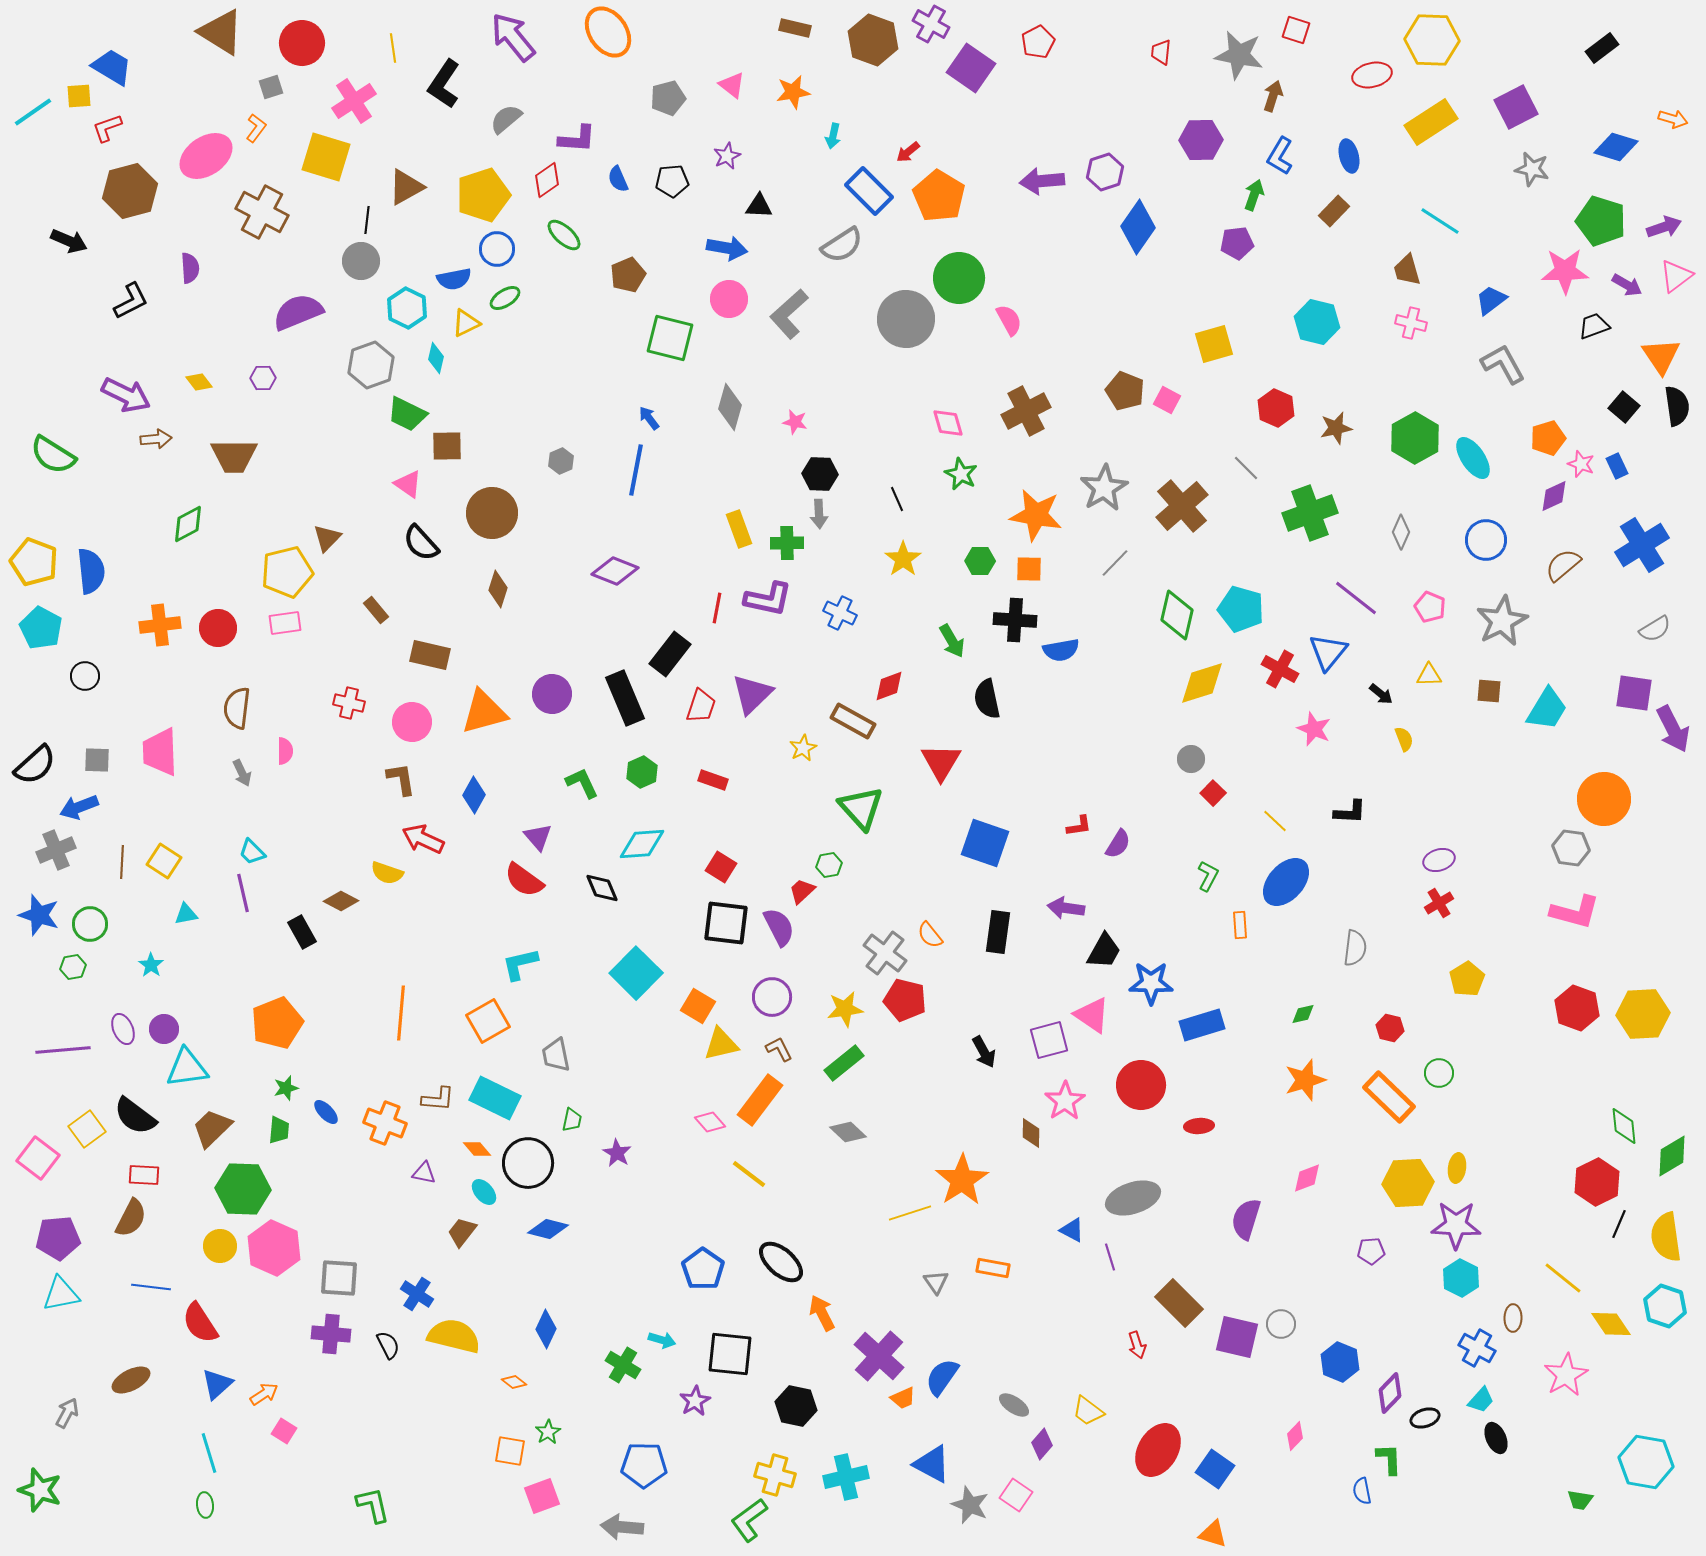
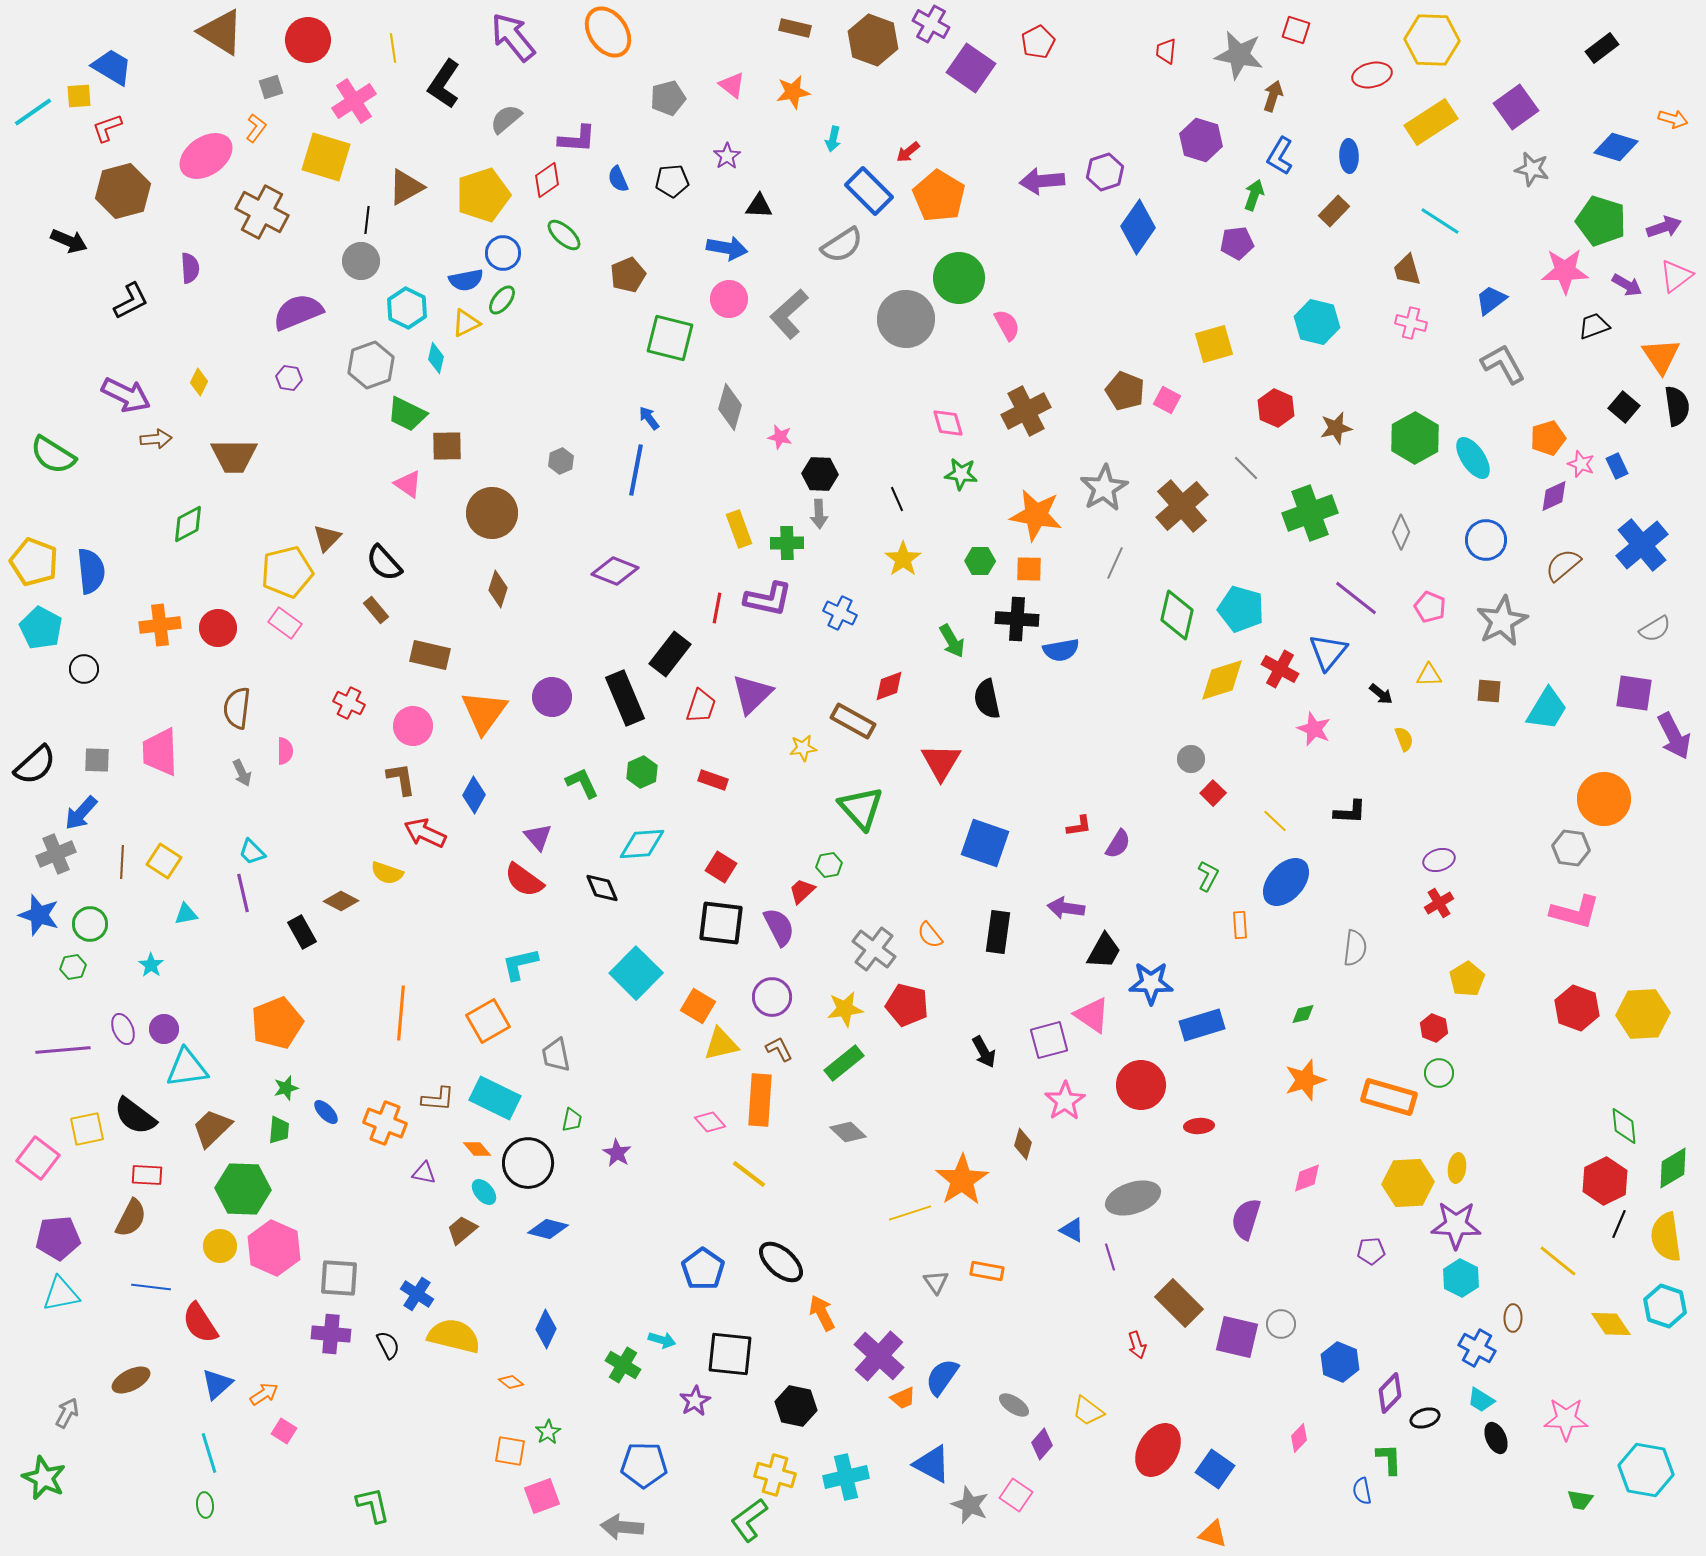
red circle at (302, 43): moved 6 px right, 3 px up
red trapezoid at (1161, 52): moved 5 px right, 1 px up
purple square at (1516, 107): rotated 9 degrees counterclockwise
cyan arrow at (833, 136): moved 3 px down
purple hexagon at (1201, 140): rotated 18 degrees clockwise
purple star at (727, 156): rotated 8 degrees counterclockwise
blue ellipse at (1349, 156): rotated 12 degrees clockwise
brown hexagon at (130, 191): moved 7 px left
blue circle at (497, 249): moved 6 px right, 4 px down
blue semicircle at (454, 279): moved 12 px right, 1 px down
green ellipse at (505, 298): moved 3 px left, 2 px down; rotated 20 degrees counterclockwise
pink semicircle at (1009, 320): moved 2 px left, 5 px down
purple hexagon at (263, 378): moved 26 px right; rotated 10 degrees clockwise
yellow diamond at (199, 382): rotated 64 degrees clockwise
pink star at (795, 422): moved 15 px left, 15 px down
green star at (961, 474): rotated 20 degrees counterclockwise
black semicircle at (421, 543): moved 37 px left, 20 px down
blue cross at (1642, 545): rotated 8 degrees counterclockwise
gray line at (1115, 563): rotated 20 degrees counterclockwise
black cross at (1015, 620): moved 2 px right, 1 px up
pink rectangle at (285, 623): rotated 44 degrees clockwise
black circle at (85, 676): moved 1 px left, 7 px up
yellow diamond at (1202, 683): moved 20 px right, 3 px up
purple circle at (552, 694): moved 3 px down
red cross at (349, 703): rotated 12 degrees clockwise
orange triangle at (484, 712): rotated 39 degrees counterclockwise
pink circle at (412, 722): moved 1 px right, 4 px down
purple arrow at (1673, 729): moved 1 px right, 7 px down
yellow star at (803, 748): rotated 20 degrees clockwise
blue arrow at (79, 807): moved 2 px right, 6 px down; rotated 27 degrees counterclockwise
red arrow at (423, 839): moved 2 px right, 6 px up
gray cross at (56, 850): moved 4 px down
black square at (726, 923): moved 5 px left
gray cross at (885, 953): moved 11 px left, 4 px up
red pentagon at (905, 1000): moved 2 px right, 5 px down
red hexagon at (1390, 1028): moved 44 px right; rotated 8 degrees clockwise
orange rectangle at (1389, 1097): rotated 28 degrees counterclockwise
orange rectangle at (760, 1100): rotated 33 degrees counterclockwise
yellow square at (87, 1129): rotated 24 degrees clockwise
brown diamond at (1031, 1133): moved 8 px left, 11 px down; rotated 16 degrees clockwise
green diamond at (1672, 1156): moved 1 px right, 12 px down
red rectangle at (144, 1175): moved 3 px right
red hexagon at (1597, 1182): moved 8 px right, 1 px up
brown trapezoid at (462, 1232): moved 2 px up; rotated 12 degrees clockwise
orange rectangle at (993, 1268): moved 6 px left, 3 px down
yellow line at (1563, 1278): moved 5 px left, 17 px up
pink star at (1566, 1375): moved 44 px down; rotated 30 degrees clockwise
orange diamond at (514, 1382): moved 3 px left
cyan trapezoid at (1481, 1400): rotated 80 degrees clockwise
pink diamond at (1295, 1436): moved 4 px right, 2 px down
cyan hexagon at (1646, 1462): moved 8 px down
green star at (40, 1490): moved 4 px right, 12 px up; rotated 6 degrees clockwise
